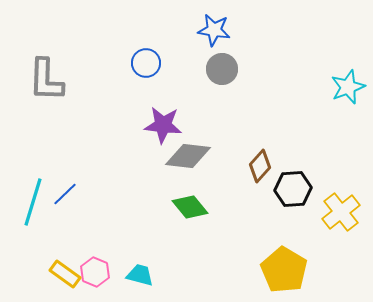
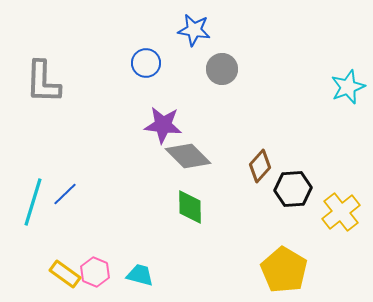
blue star: moved 20 px left
gray L-shape: moved 3 px left, 2 px down
gray diamond: rotated 39 degrees clockwise
green diamond: rotated 39 degrees clockwise
